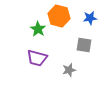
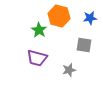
green star: moved 1 px right, 1 px down
